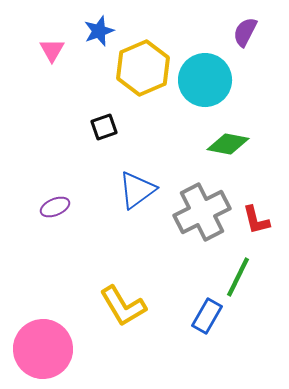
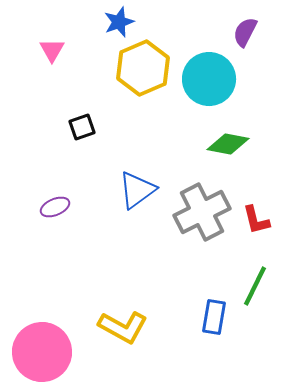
blue star: moved 20 px right, 9 px up
cyan circle: moved 4 px right, 1 px up
black square: moved 22 px left
green line: moved 17 px right, 9 px down
yellow L-shape: moved 21 px down; rotated 30 degrees counterclockwise
blue rectangle: moved 7 px right, 1 px down; rotated 20 degrees counterclockwise
pink circle: moved 1 px left, 3 px down
